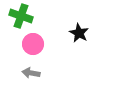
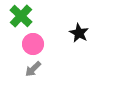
green cross: rotated 25 degrees clockwise
gray arrow: moved 2 px right, 4 px up; rotated 54 degrees counterclockwise
